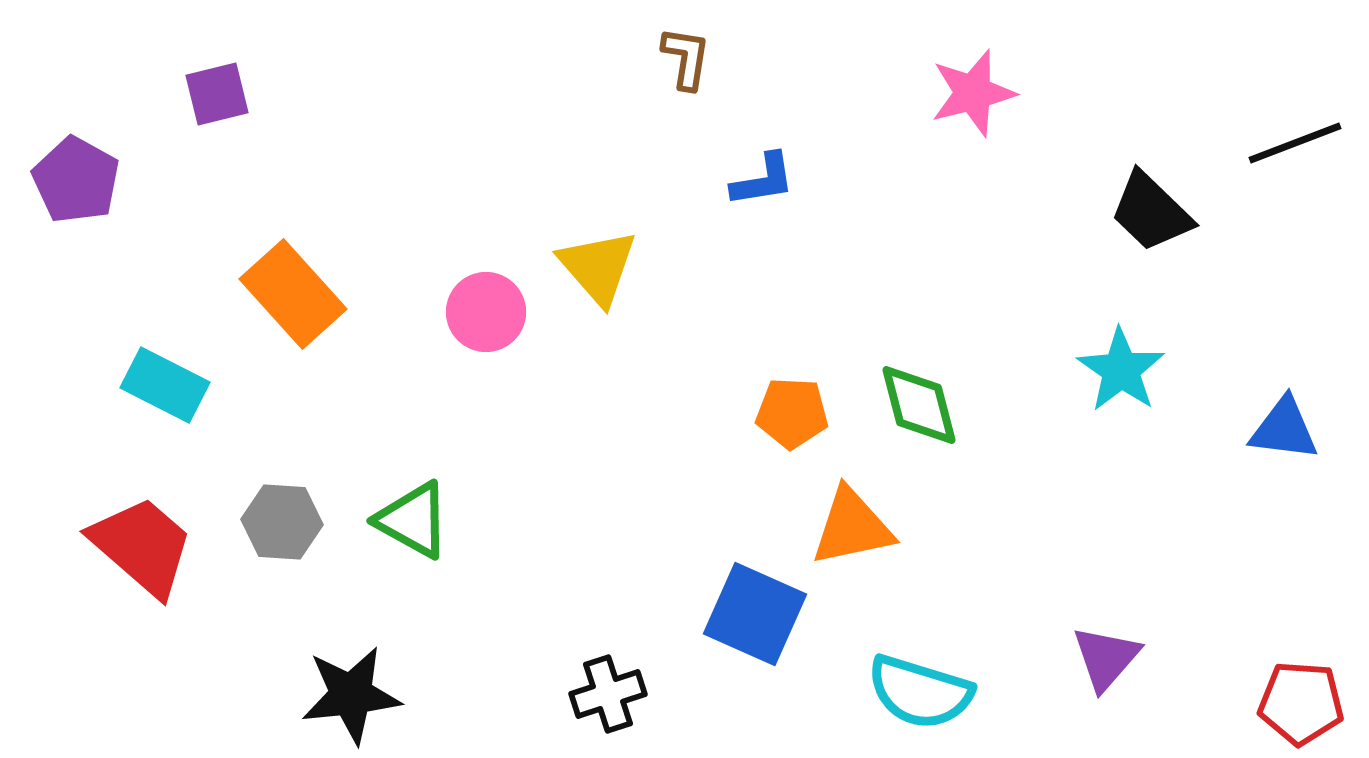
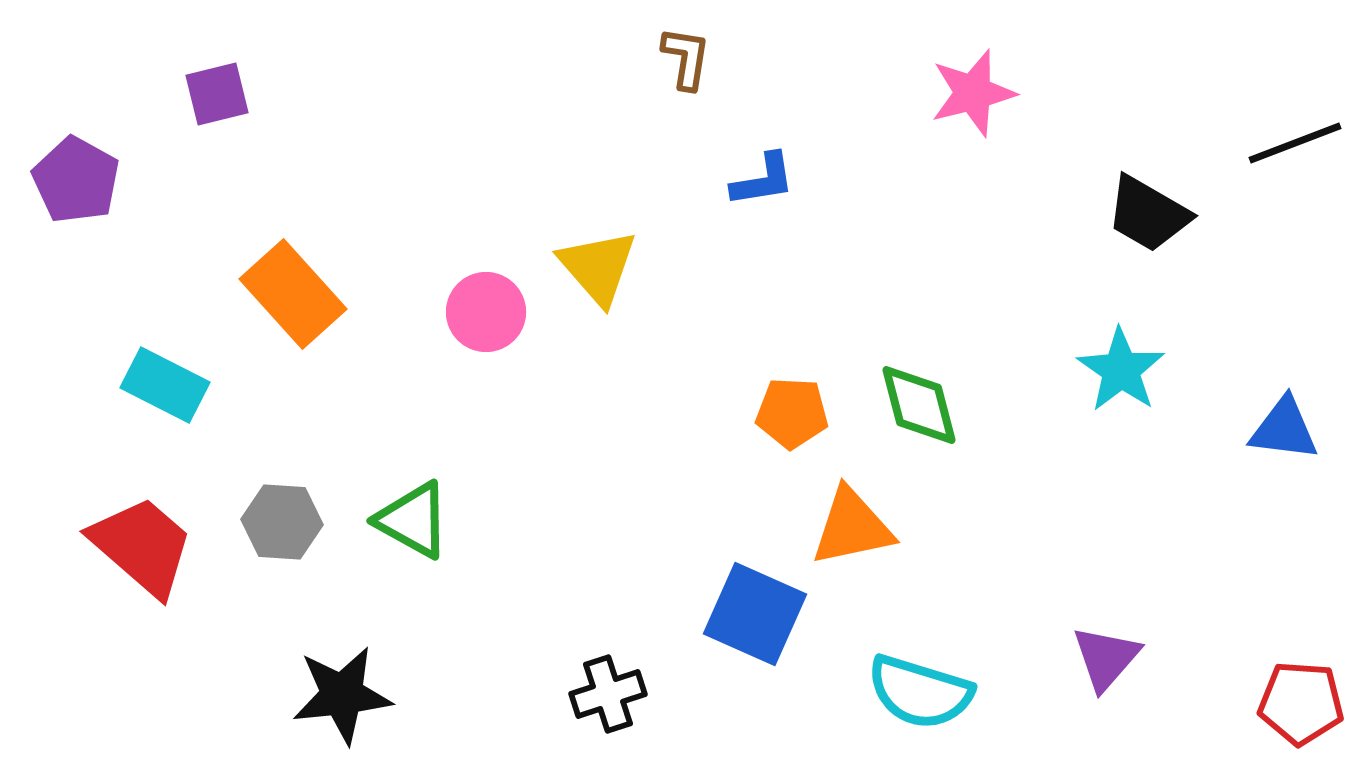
black trapezoid: moved 3 px left, 2 px down; rotated 14 degrees counterclockwise
black star: moved 9 px left
